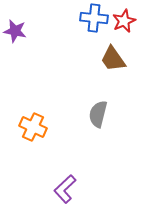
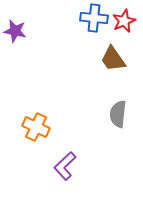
gray semicircle: moved 20 px right; rotated 8 degrees counterclockwise
orange cross: moved 3 px right
purple L-shape: moved 23 px up
